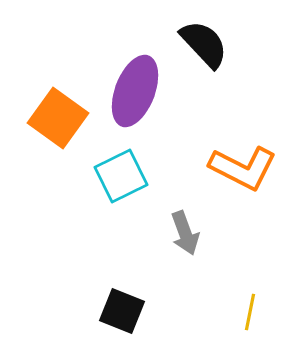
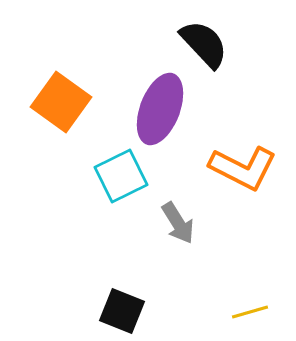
purple ellipse: moved 25 px right, 18 px down
orange square: moved 3 px right, 16 px up
gray arrow: moved 7 px left, 10 px up; rotated 12 degrees counterclockwise
yellow line: rotated 63 degrees clockwise
